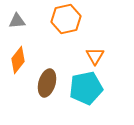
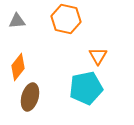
orange hexagon: rotated 24 degrees clockwise
orange triangle: moved 3 px right
orange diamond: moved 7 px down
brown ellipse: moved 17 px left, 14 px down
